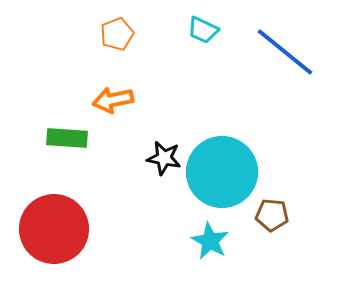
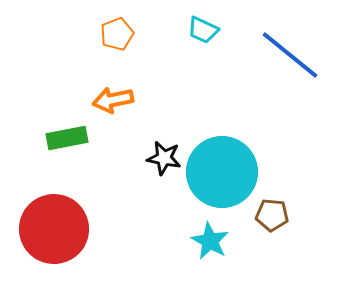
blue line: moved 5 px right, 3 px down
green rectangle: rotated 15 degrees counterclockwise
